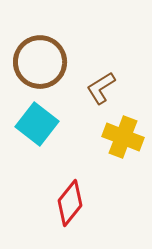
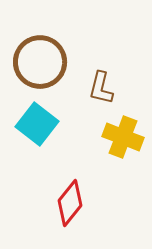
brown L-shape: rotated 44 degrees counterclockwise
